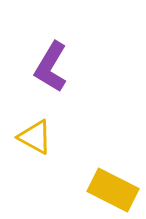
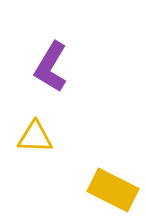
yellow triangle: rotated 27 degrees counterclockwise
